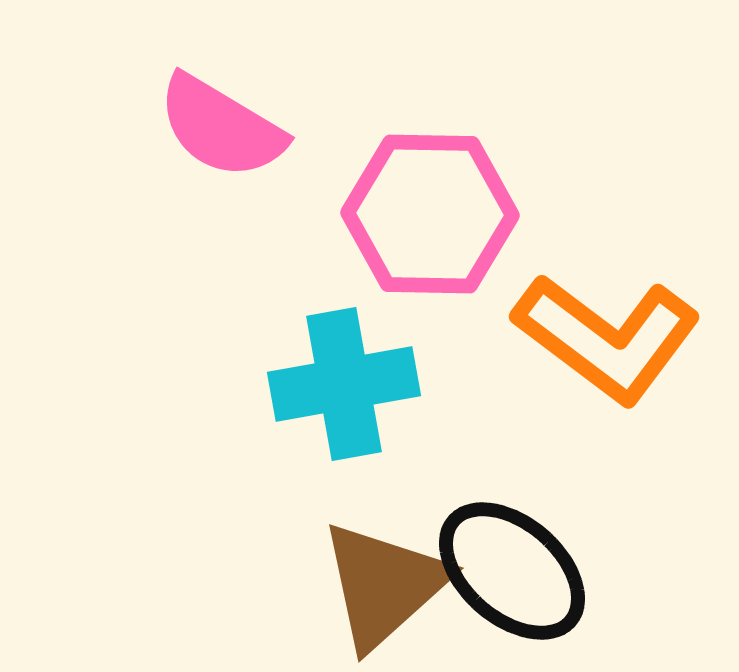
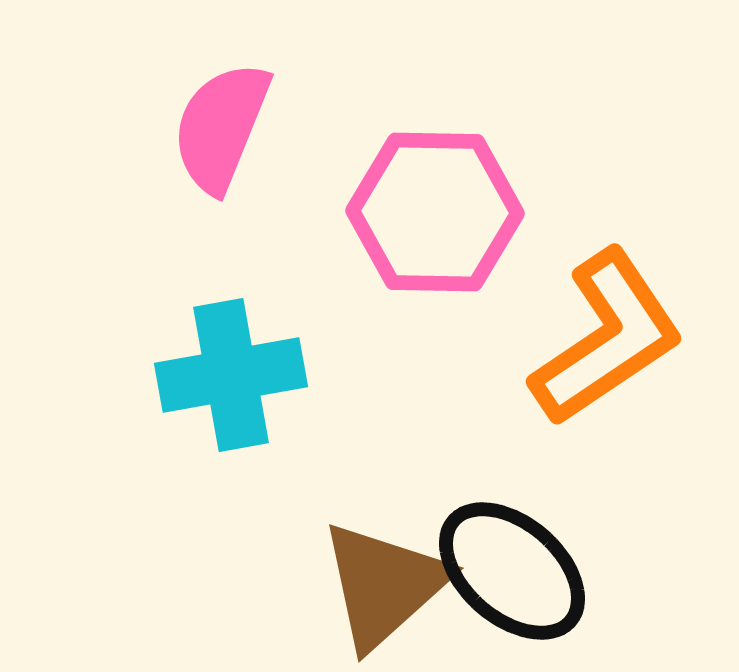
pink semicircle: rotated 81 degrees clockwise
pink hexagon: moved 5 px right, 2 px up
orange L-shape: rotated 71 degrees counterclockwise
cyan cross: moved 113 px left, 9 px up
